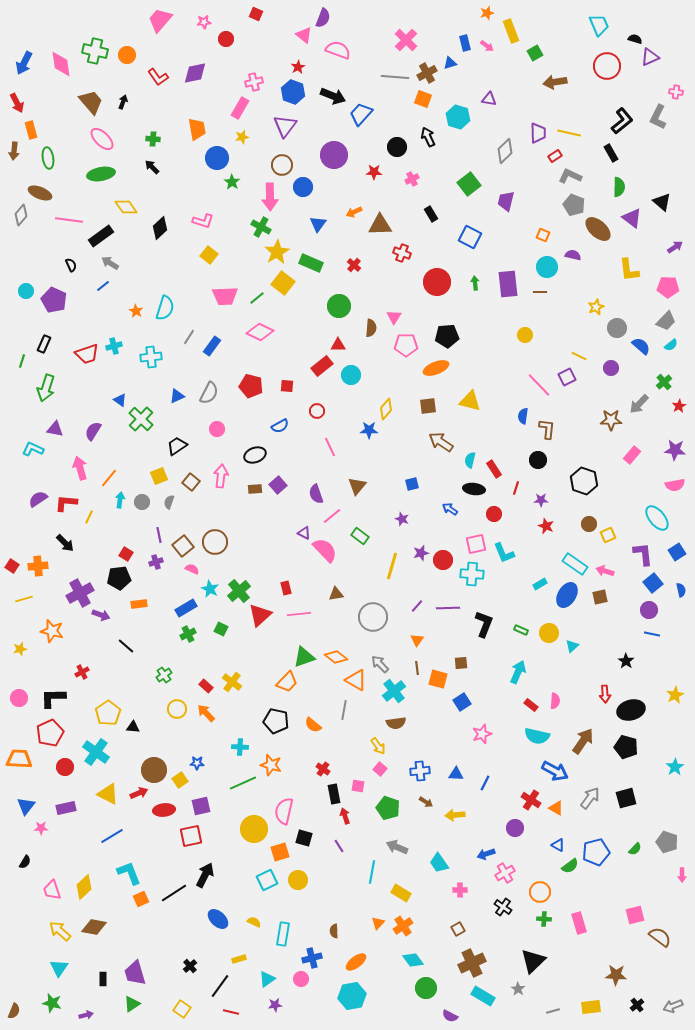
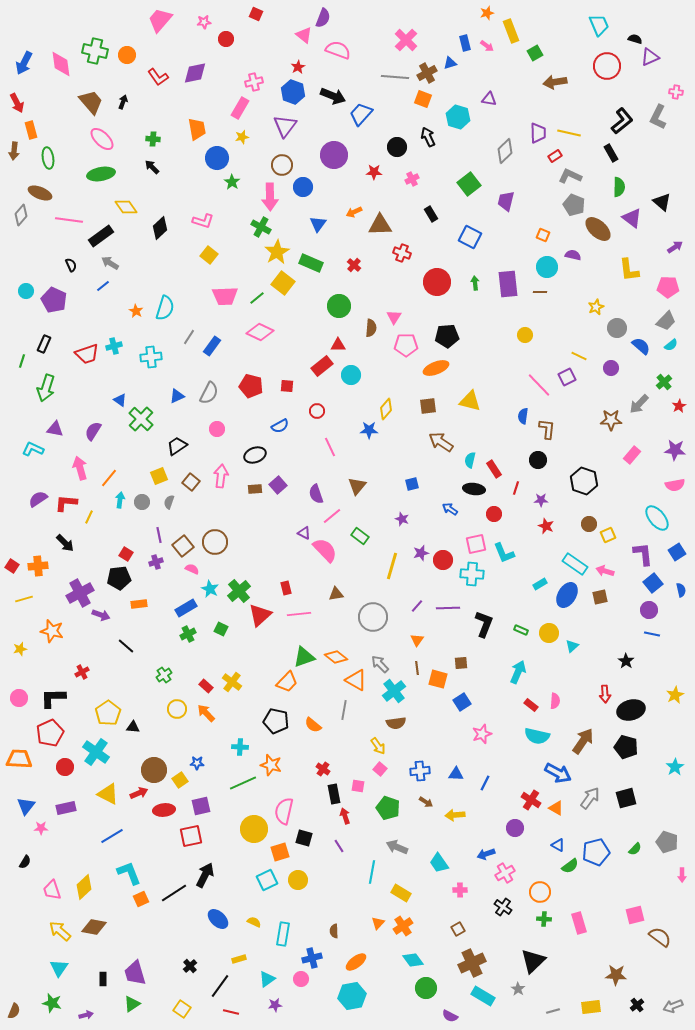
blue arrow at (555, 771): moved 3 px right, 2 px down
